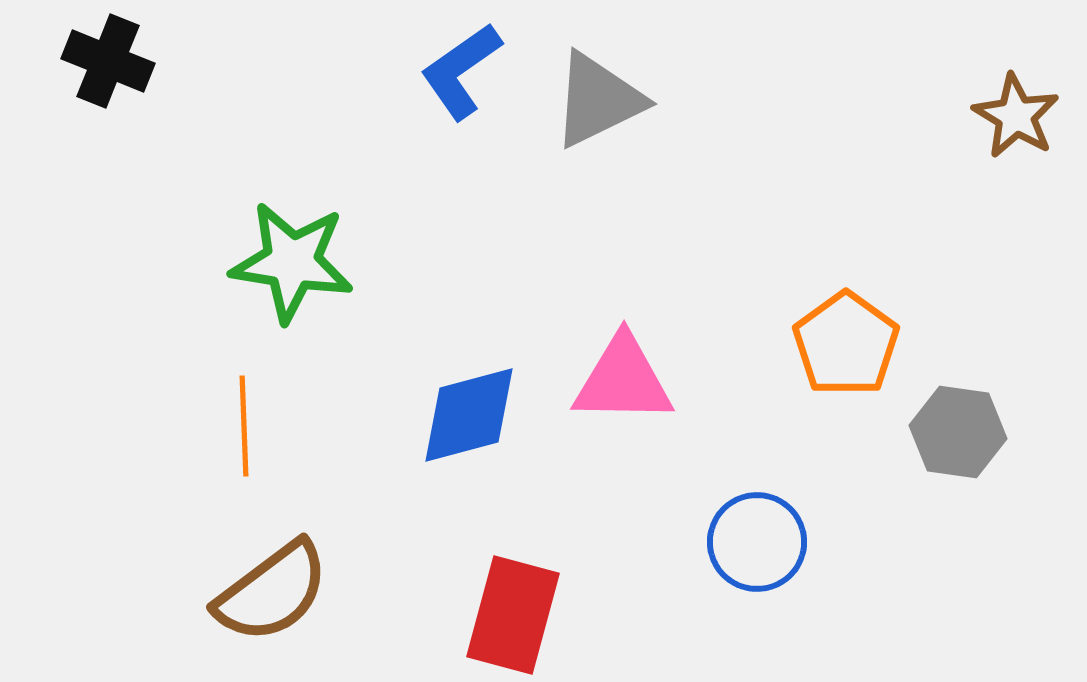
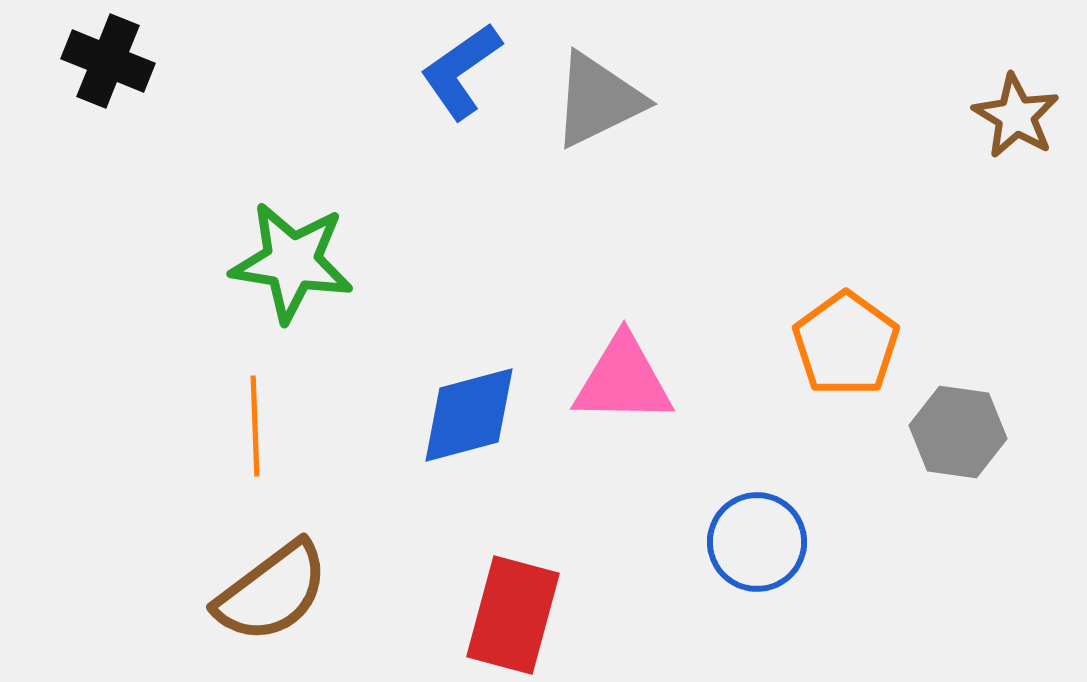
orange line: moved 11 px right
